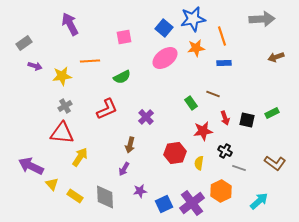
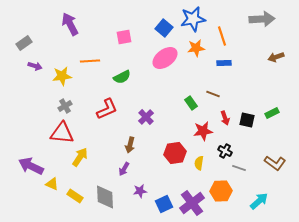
yellow triangle at (52, 184): rotated 24 degrees counterclockwise
orange hexagon at (221, 191): rotated 25 degrees clockwise
